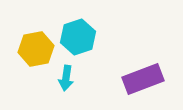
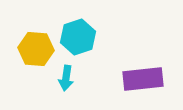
yellow hexagon: rotated 16 degrees clockwise
purple rectangle: rotated 15 degrees clockwise
